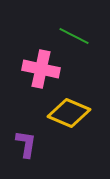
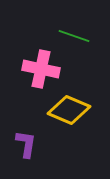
green line: rotated 8 degrees counterclockwise
yellow diamond: moved 3 px up
